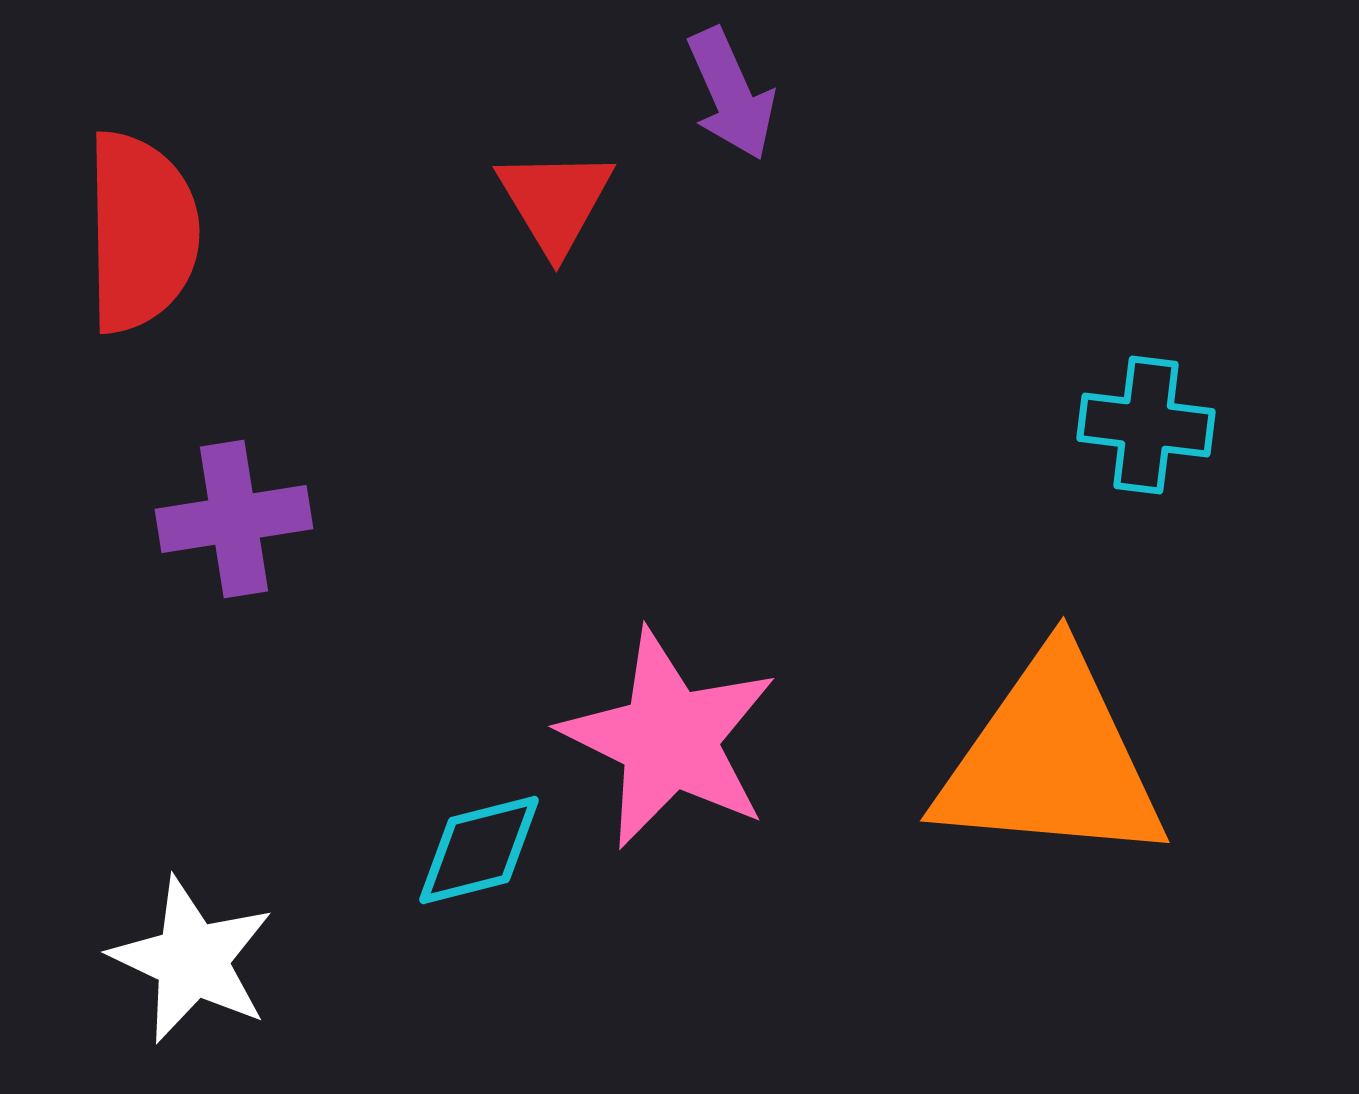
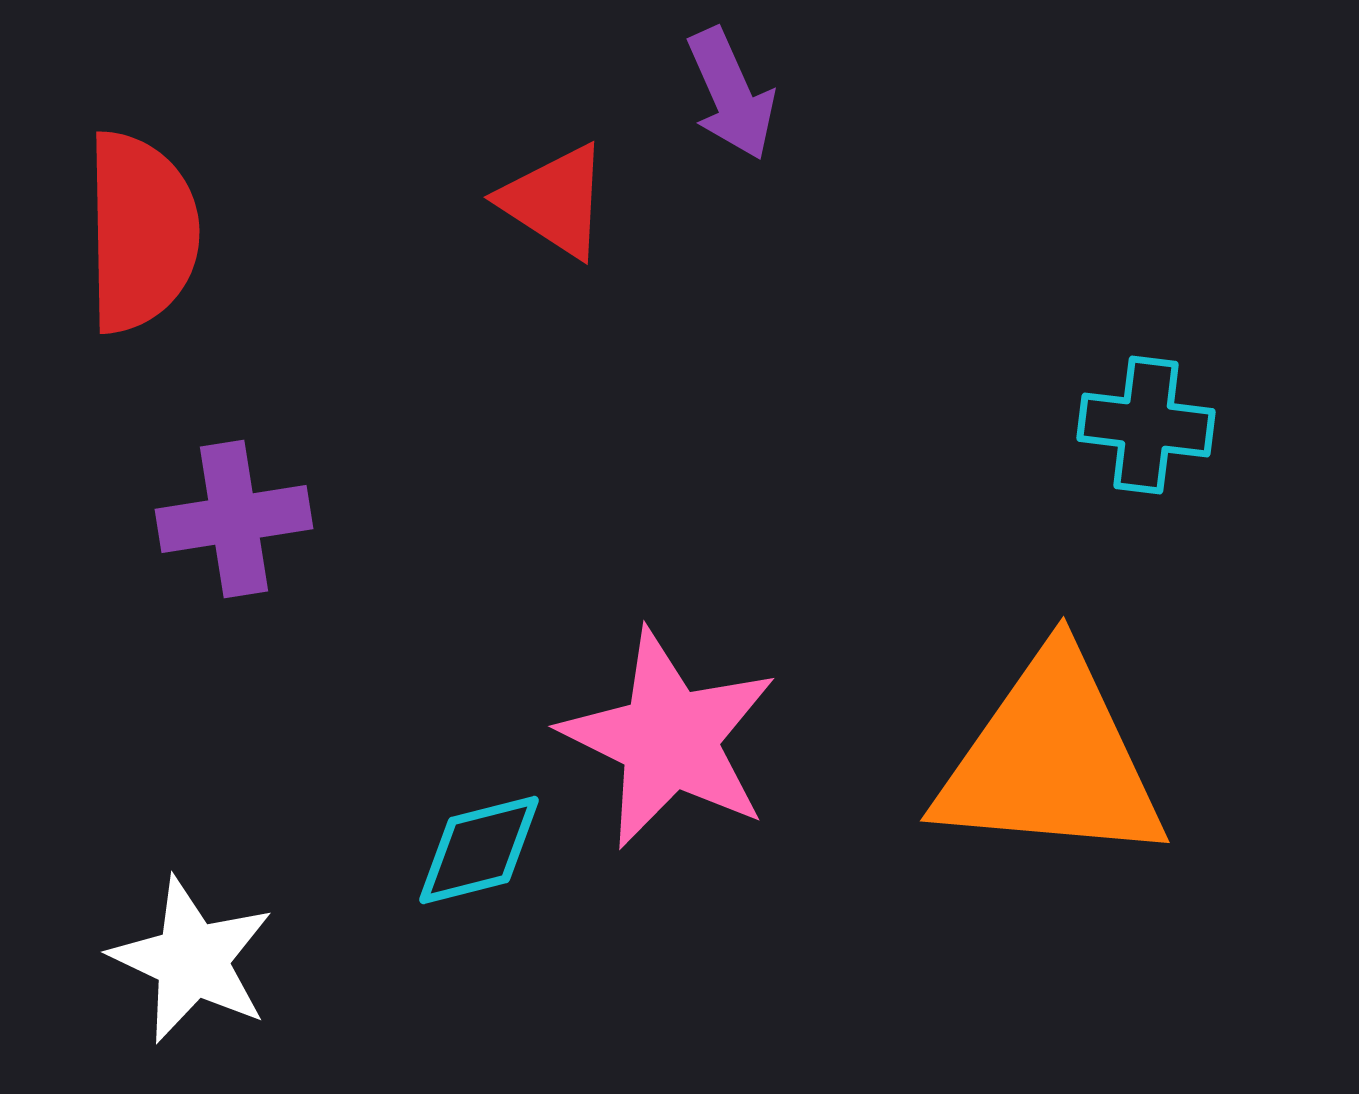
red triangle: rotated 26 degrees counterclockwise
